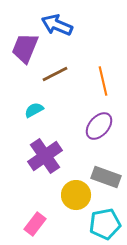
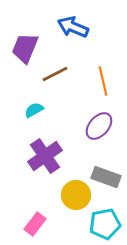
blue arrow: moved 16 px right, 2 px down
